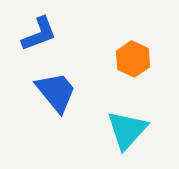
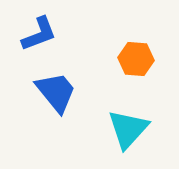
orange hexagon: moved 3 px right; rotated 20 degrees counterclockwise
cyan triangle: moved 1 px right, 1 px up
